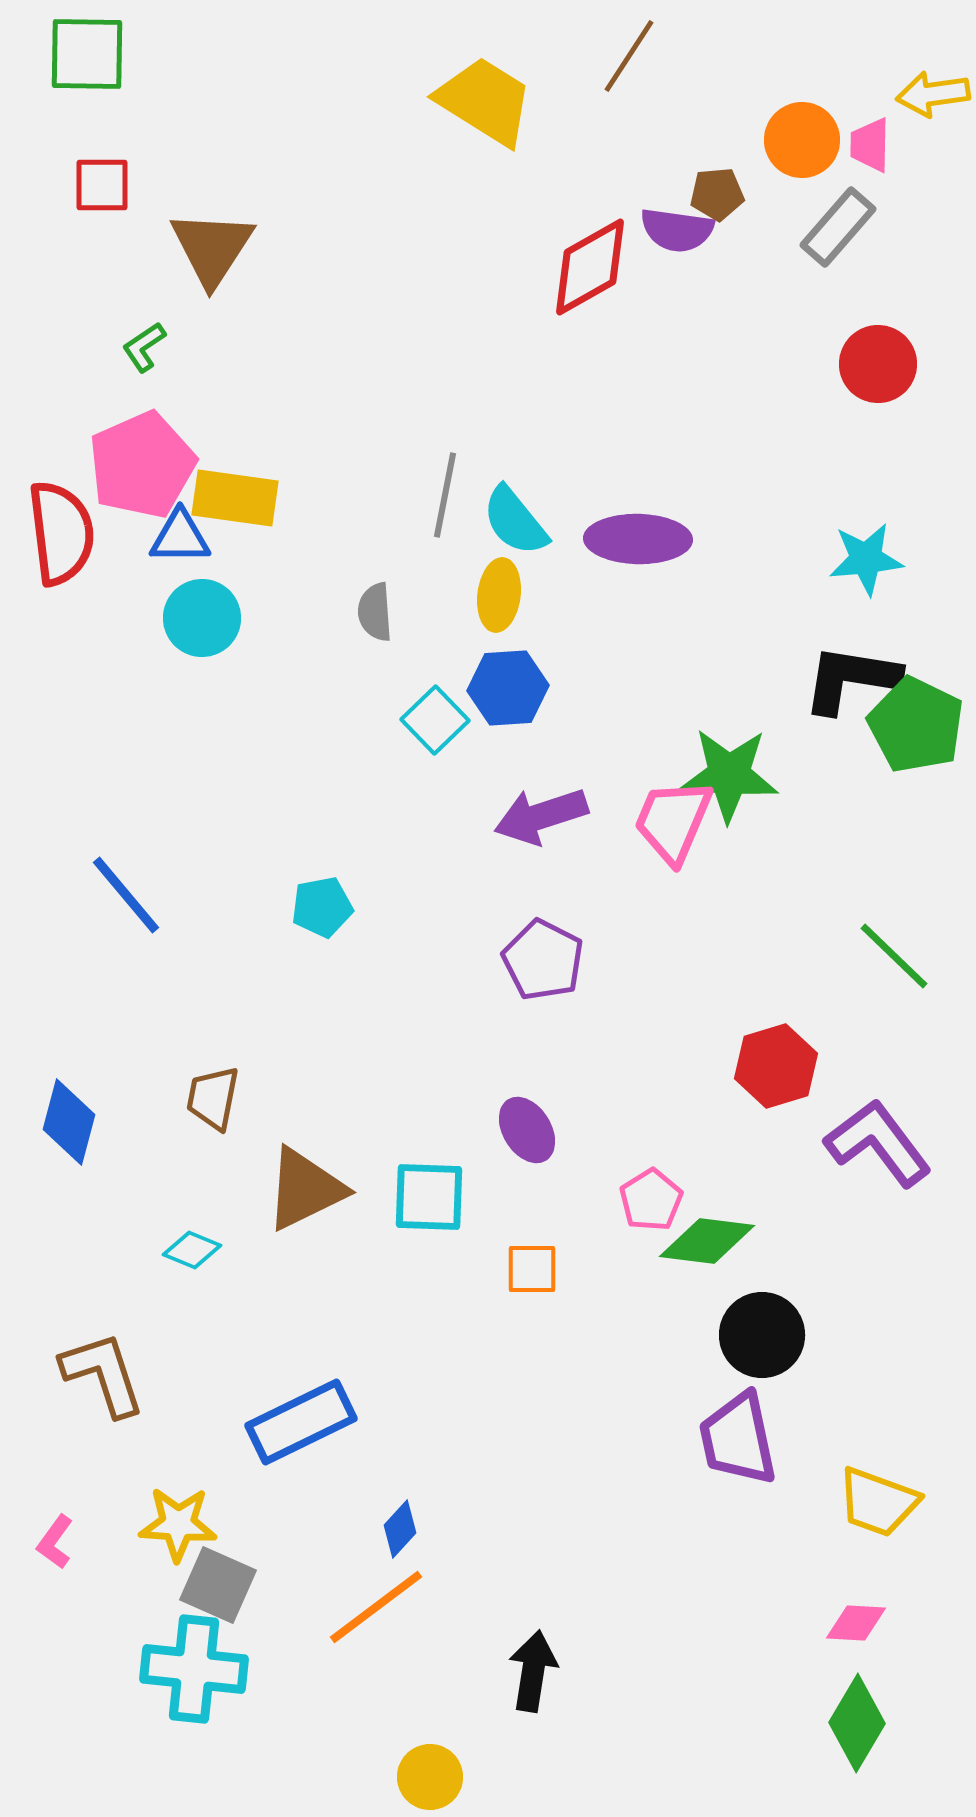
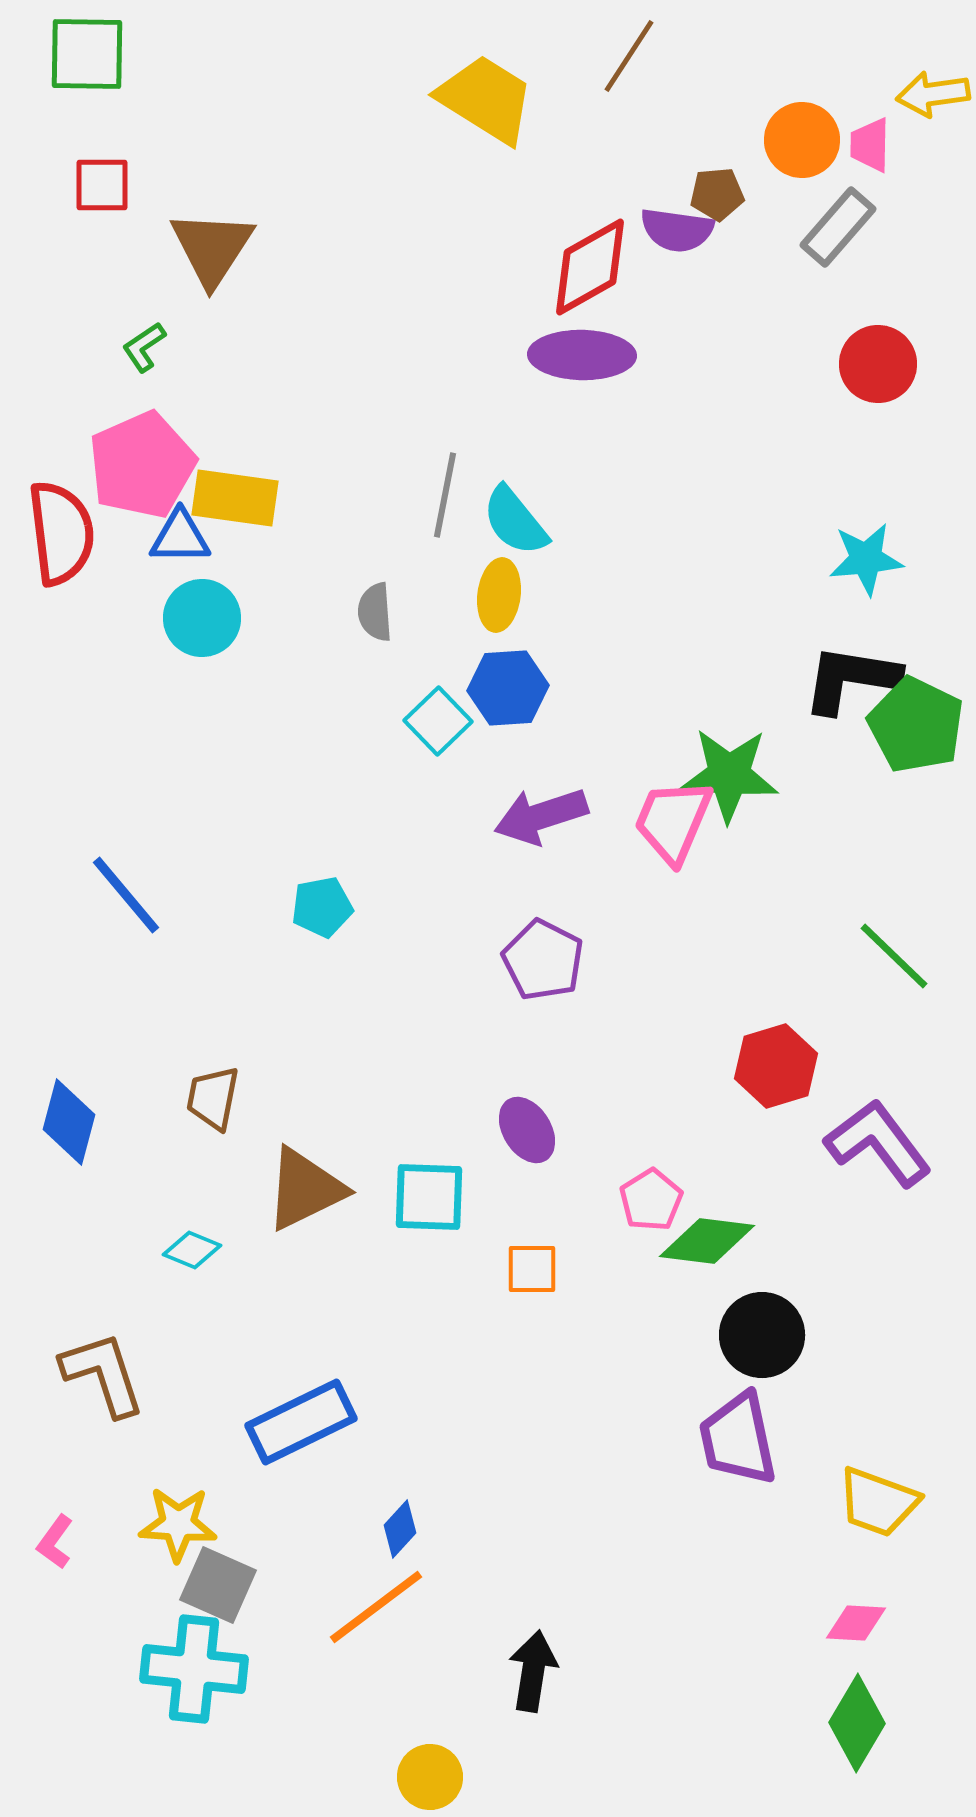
yellow trapezoid at (485, 101): moved 1 px right, 2 px up
purple ellipse at (638, 539): moved 56 px left, 184 px up
cyan square at (435, 720): moved 3 px right, 1 px down
